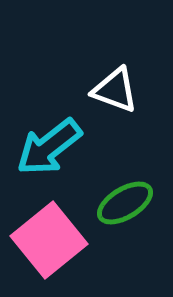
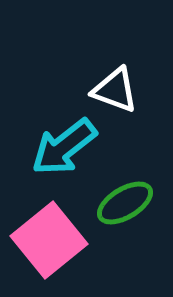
cyan arrow: moved 15 px right
